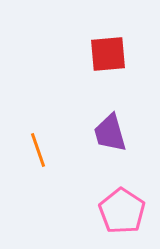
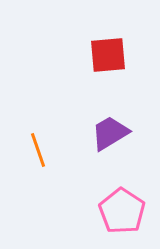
red square: moved 1 px down
purple trapezoid: rotated 75 degrees clockwise
